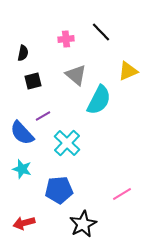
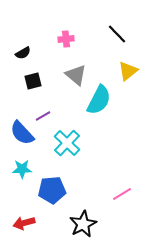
black line: moved 16 px right, 2 px down
black semicircle: rotated 49 degrees clockwise
yellow triangle: rotated 15 degrees counterclockwise
cyan star: rotated 18 degrees counterclockwise
blue pentagon: moved 7 px left
